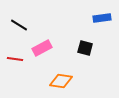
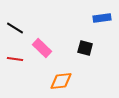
black line: moved 4 px left, 3 px down
pink rectangle: rotated 72 degrees clockwise
orange diamond: rotated 15 degrees counterclockwise
